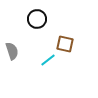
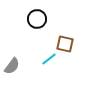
gray semicircle: moved 15 px down; rotated 54 degrees clockwise
cyan line: moved 1 px right, 1 px up
